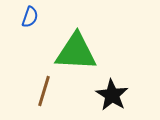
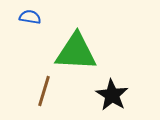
blue semicircle: rotated 100 degrees counterclockwise
